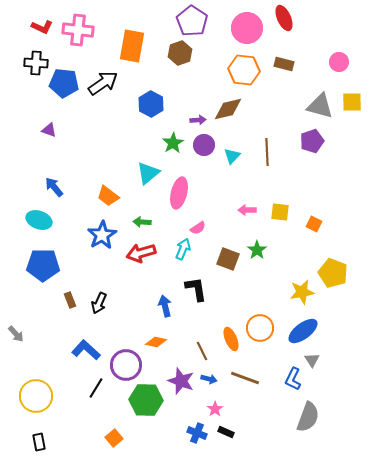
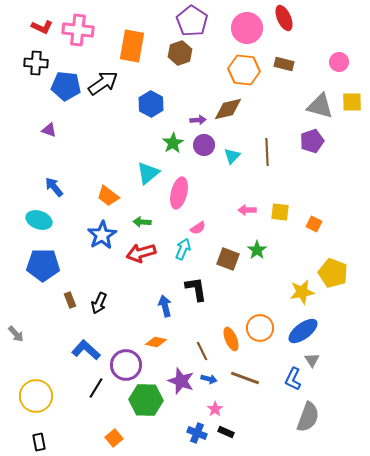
blue pentagon at (64, 83): moved 2 px right, 3 px down
